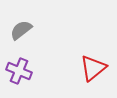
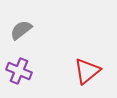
red triangle: moved 6 px left, 3 px down
